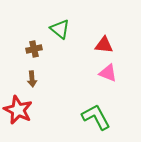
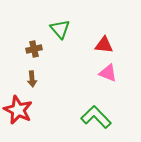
green triangle: rotated 10 degrees clockwise
green L-shape: rotated 16 degrees counterclockwise
